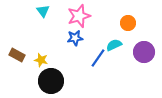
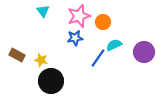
orange circle: moved 25 px left, 1 px up
